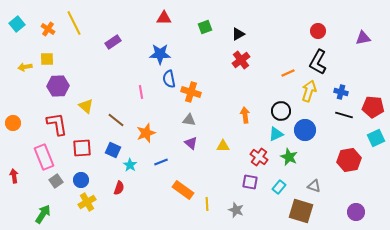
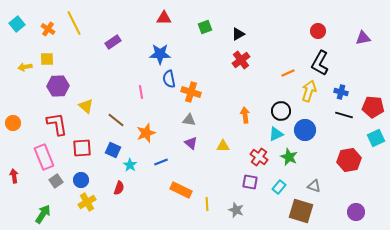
black L-shape at (318, 62): moved 2 px right, 1 px down
orange rectangle at (183, 190): moved 2 px left; rotated 10 degrees counterclockwise
